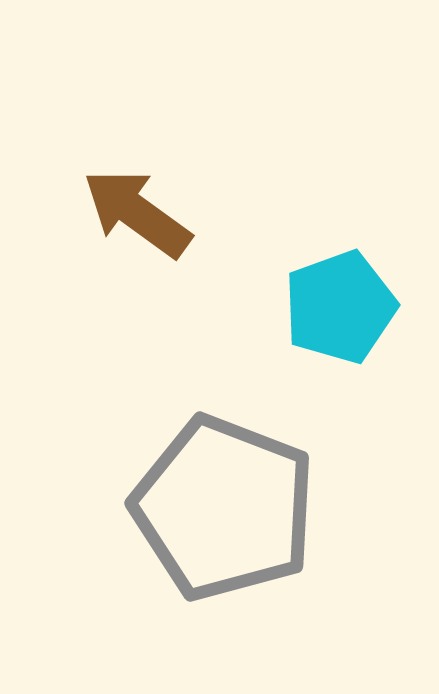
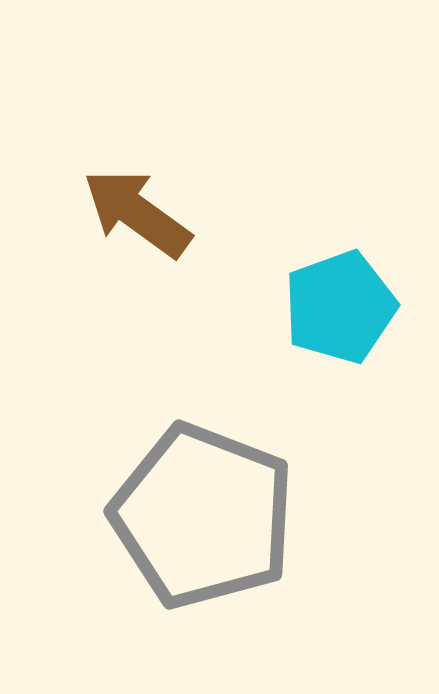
gray pentagon: moved 21 px left, 8 px down
